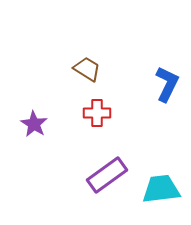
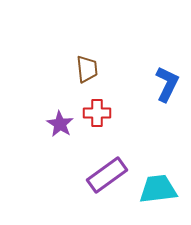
brown trapezoid: rotated 52 degrees clockwise
purple star: moved 26 px right
cyan trapezoid: moved 3 px left
